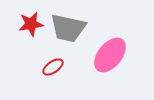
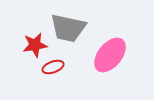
red star: moved 4 px right, 21 px down
red ellipse: rotated 15 degrees clockwise
